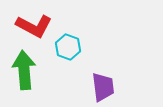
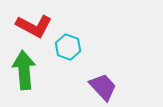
purple trapezoid: rotated 36 degrees counterclockwise
